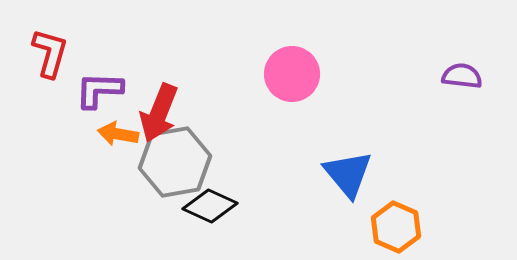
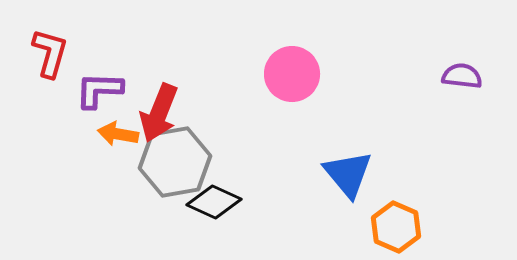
black diamond: moved 4 px right, 4 px up
